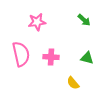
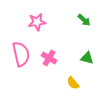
pink cross: moved 2 px left, 1 px down; rotated 28 degrees clockwise
